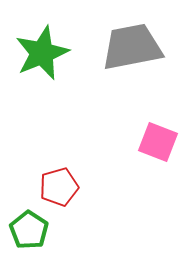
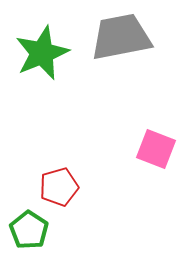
gray trapezoid: moved 11 px left, 10 px up
pink square: moved 2 px left, 7 px down
